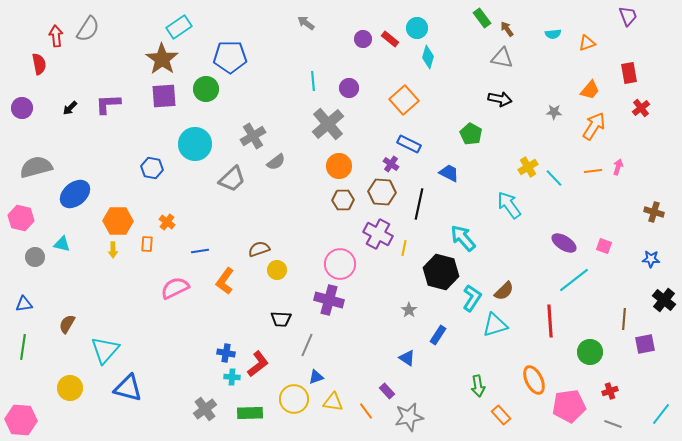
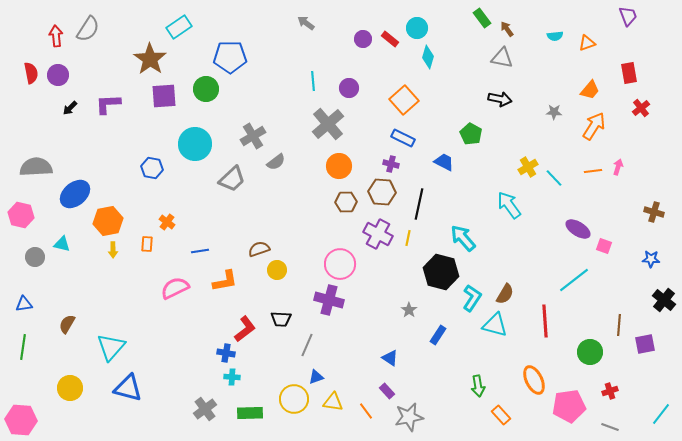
cyan semicircle at (553, 34): moved 2 px right, 2 px down
brown star at (162, 59): moved 12 px left
red semicircle at (39, 64): moved 8 px left, 9 px down
purple circle at (22, 108): moved 36 px right, 33 px up
blue rectangle at (409, 144): moved 6 px left, 6 px up
purple cross at (391, 164): rotated 21 degrees counterclockwise
gray semicircle at (36, 167): rotated 12 degrees clockwise
blue trapezoid at (449, 173): moved 5 px left, 11 px up
brown hexagon at (343, 200): moved 3 px right, 2 px down
pink hexagon at (21, 218): moved 3 px up
orange hexagon at (118, 221): moved 10 px left; rotated 12 degrees counterclockwise
purple ellipse at (564, 243): moved 14 px right, 14 px up
yellow line at (404, 248): moved 4 px right, 10 px up
orange L-shape at (225, 281): rotated 136 degrees counterclockwise
brown semicircle at (504, 291): moved 1 px right, 3 px down; rotated 15 degrees counterclockwise
brown line at (624, 319): moved 5 px left, 6 px down
red line at (550, 321): moved 5 px left
cyan triangle at (495, 325): rotated 32 degrees clockwise
cyan triangle at (105, 350): moved 6 px right, 3 px up
blue triangle at (407, 358): moved 17 px left
red L-shape at (258, 364): moved 13 px left, 35 px up
gray line at (613, 424): moved 3 px left, 3 px down
